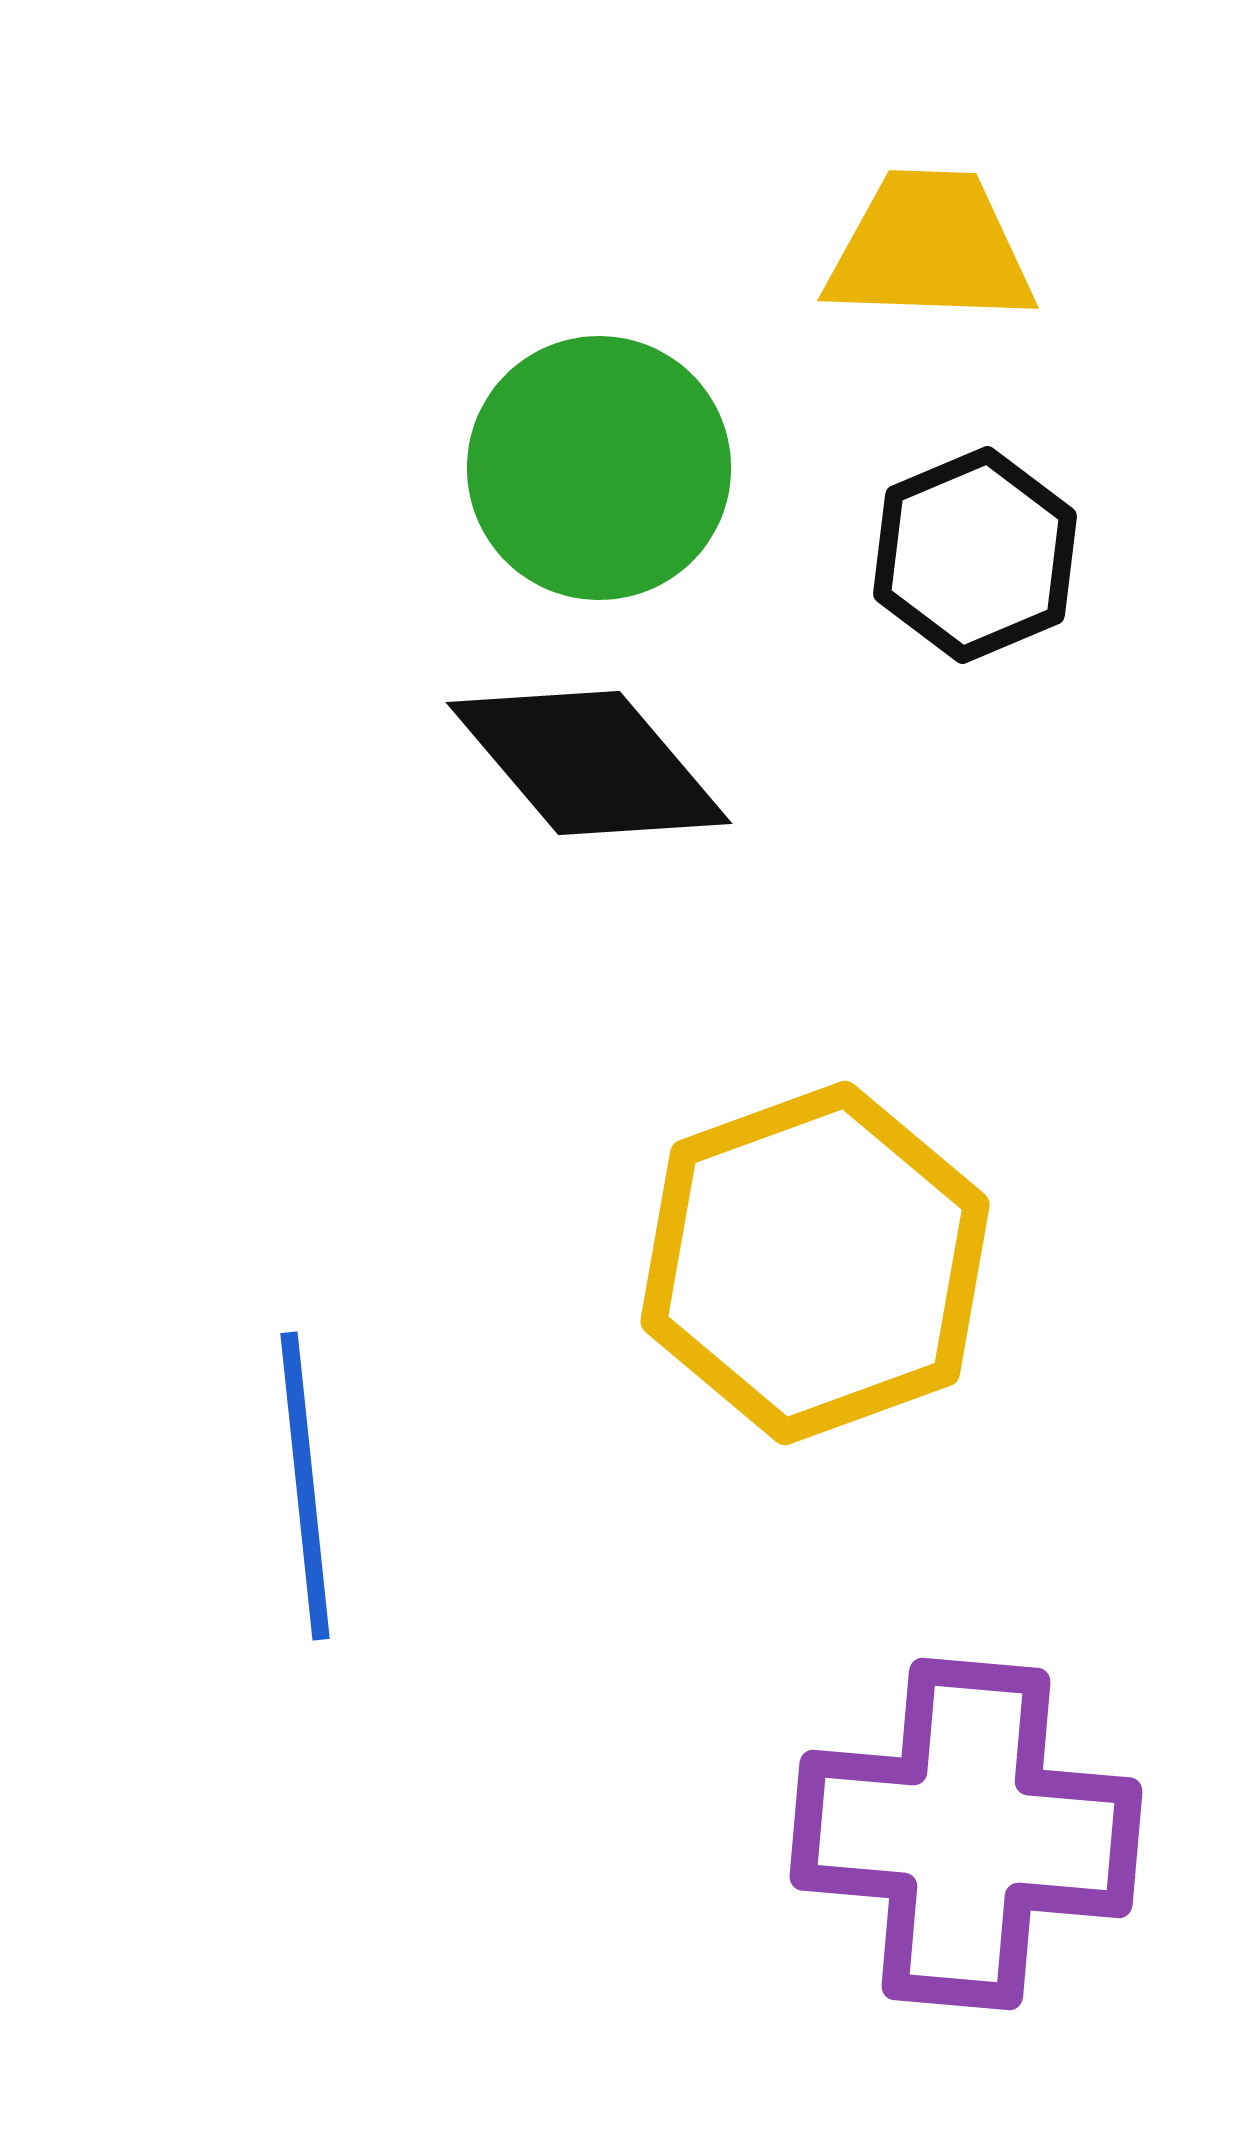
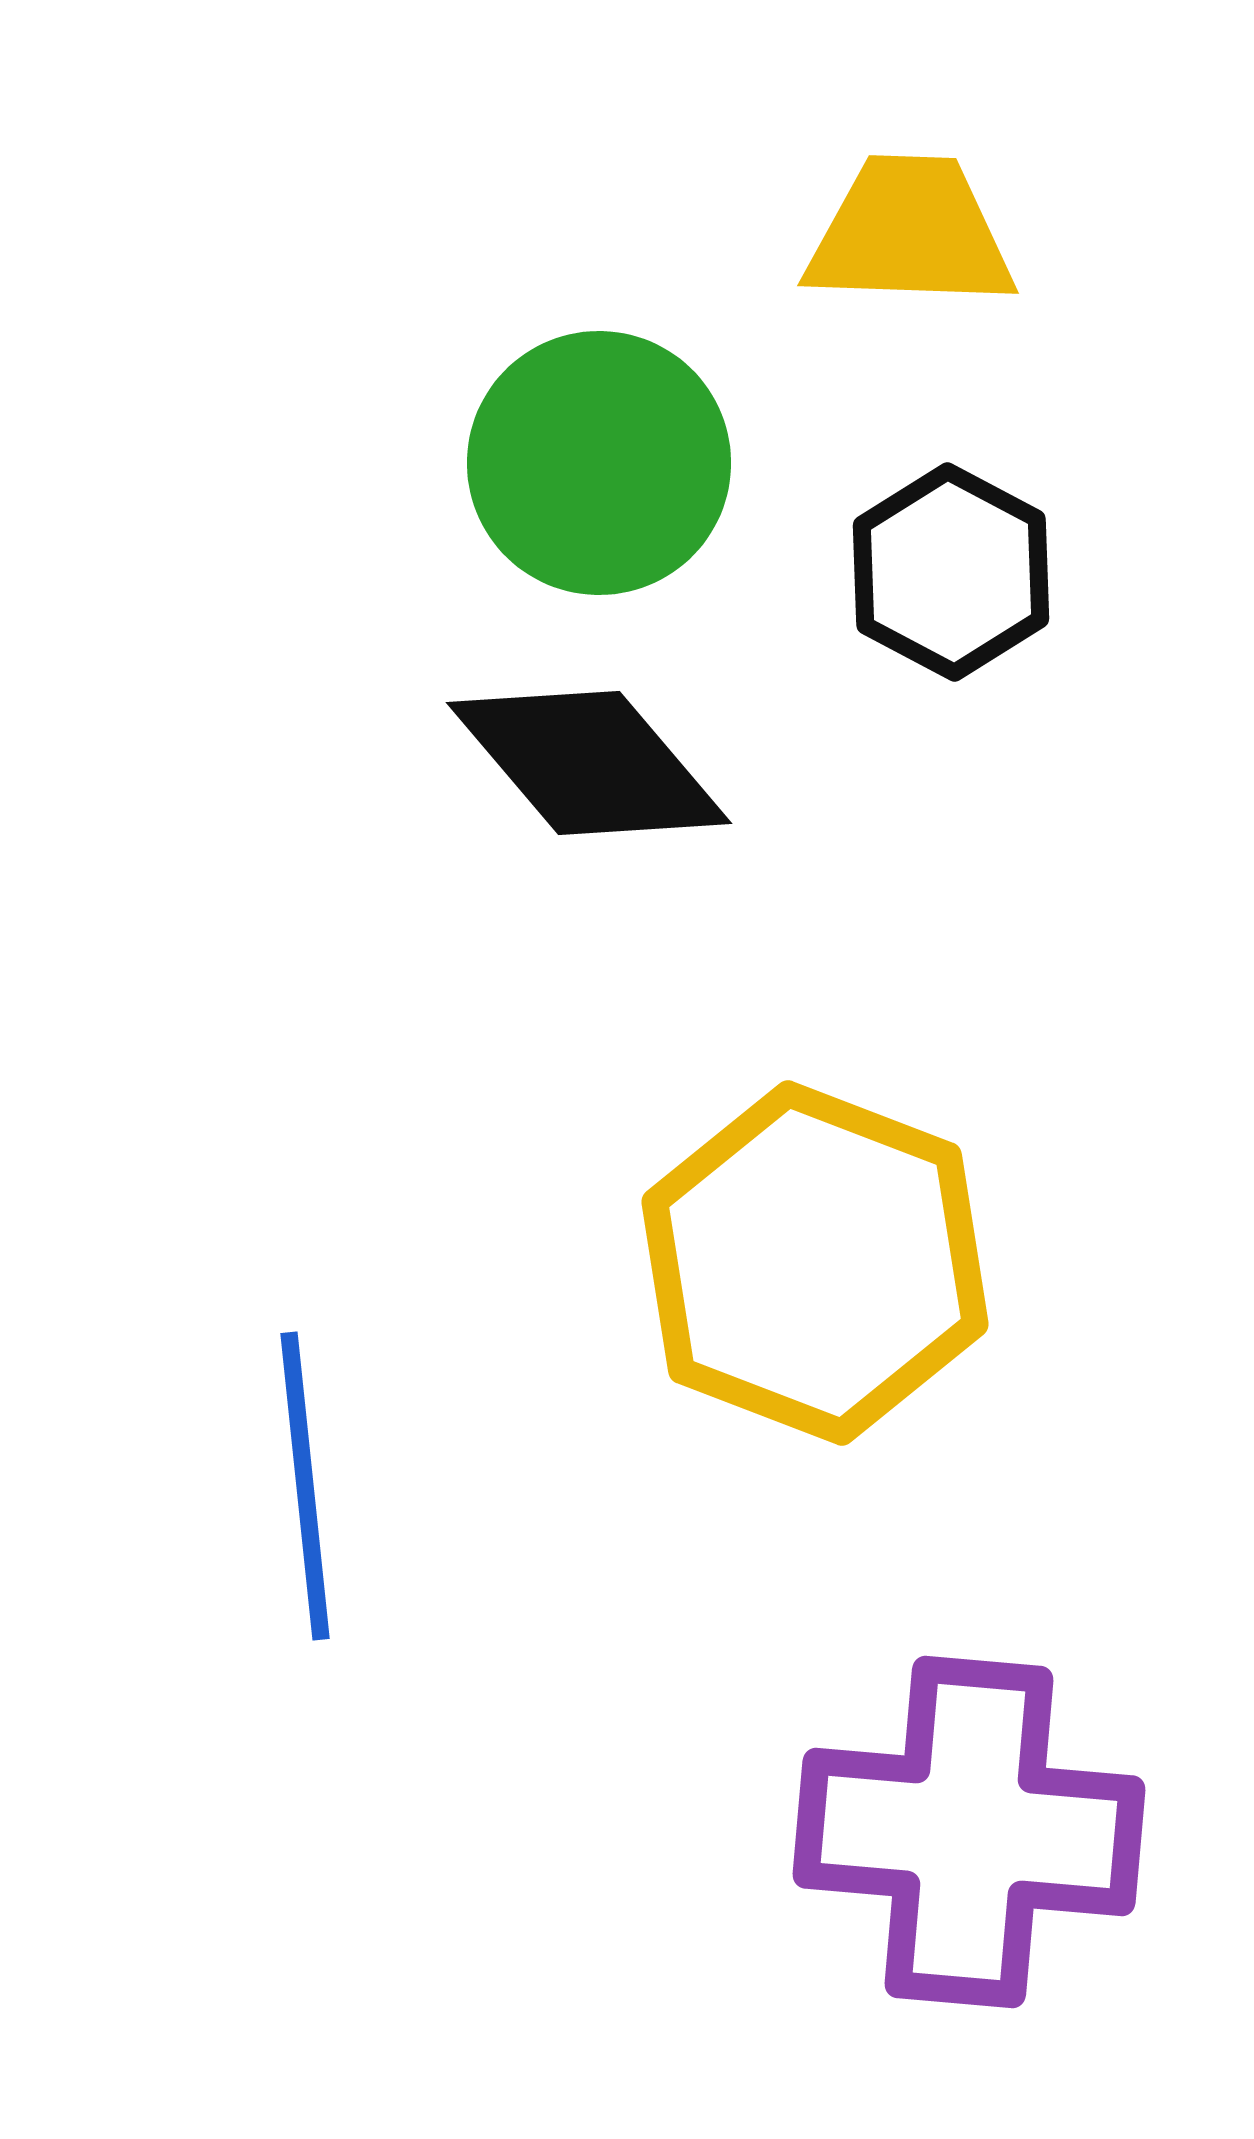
yellow trapezoid: moved 20 px left, 15 px up
green circle: moved 5 px up
black hexagon: moved 24 px left, 17 px down; rotated 9 degrees counterclockwise
yellow hexagon: rotated 19 degrees counterclockwise
purple cross: moved 3 px right, 2 px up
